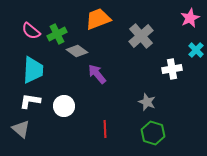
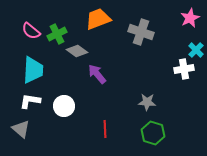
gray cross: moved 4 px up; rotated 30 degrees counterclockwise
white cross: moved 12 px right
gray star: rotated 18 degrees counterclockwise
